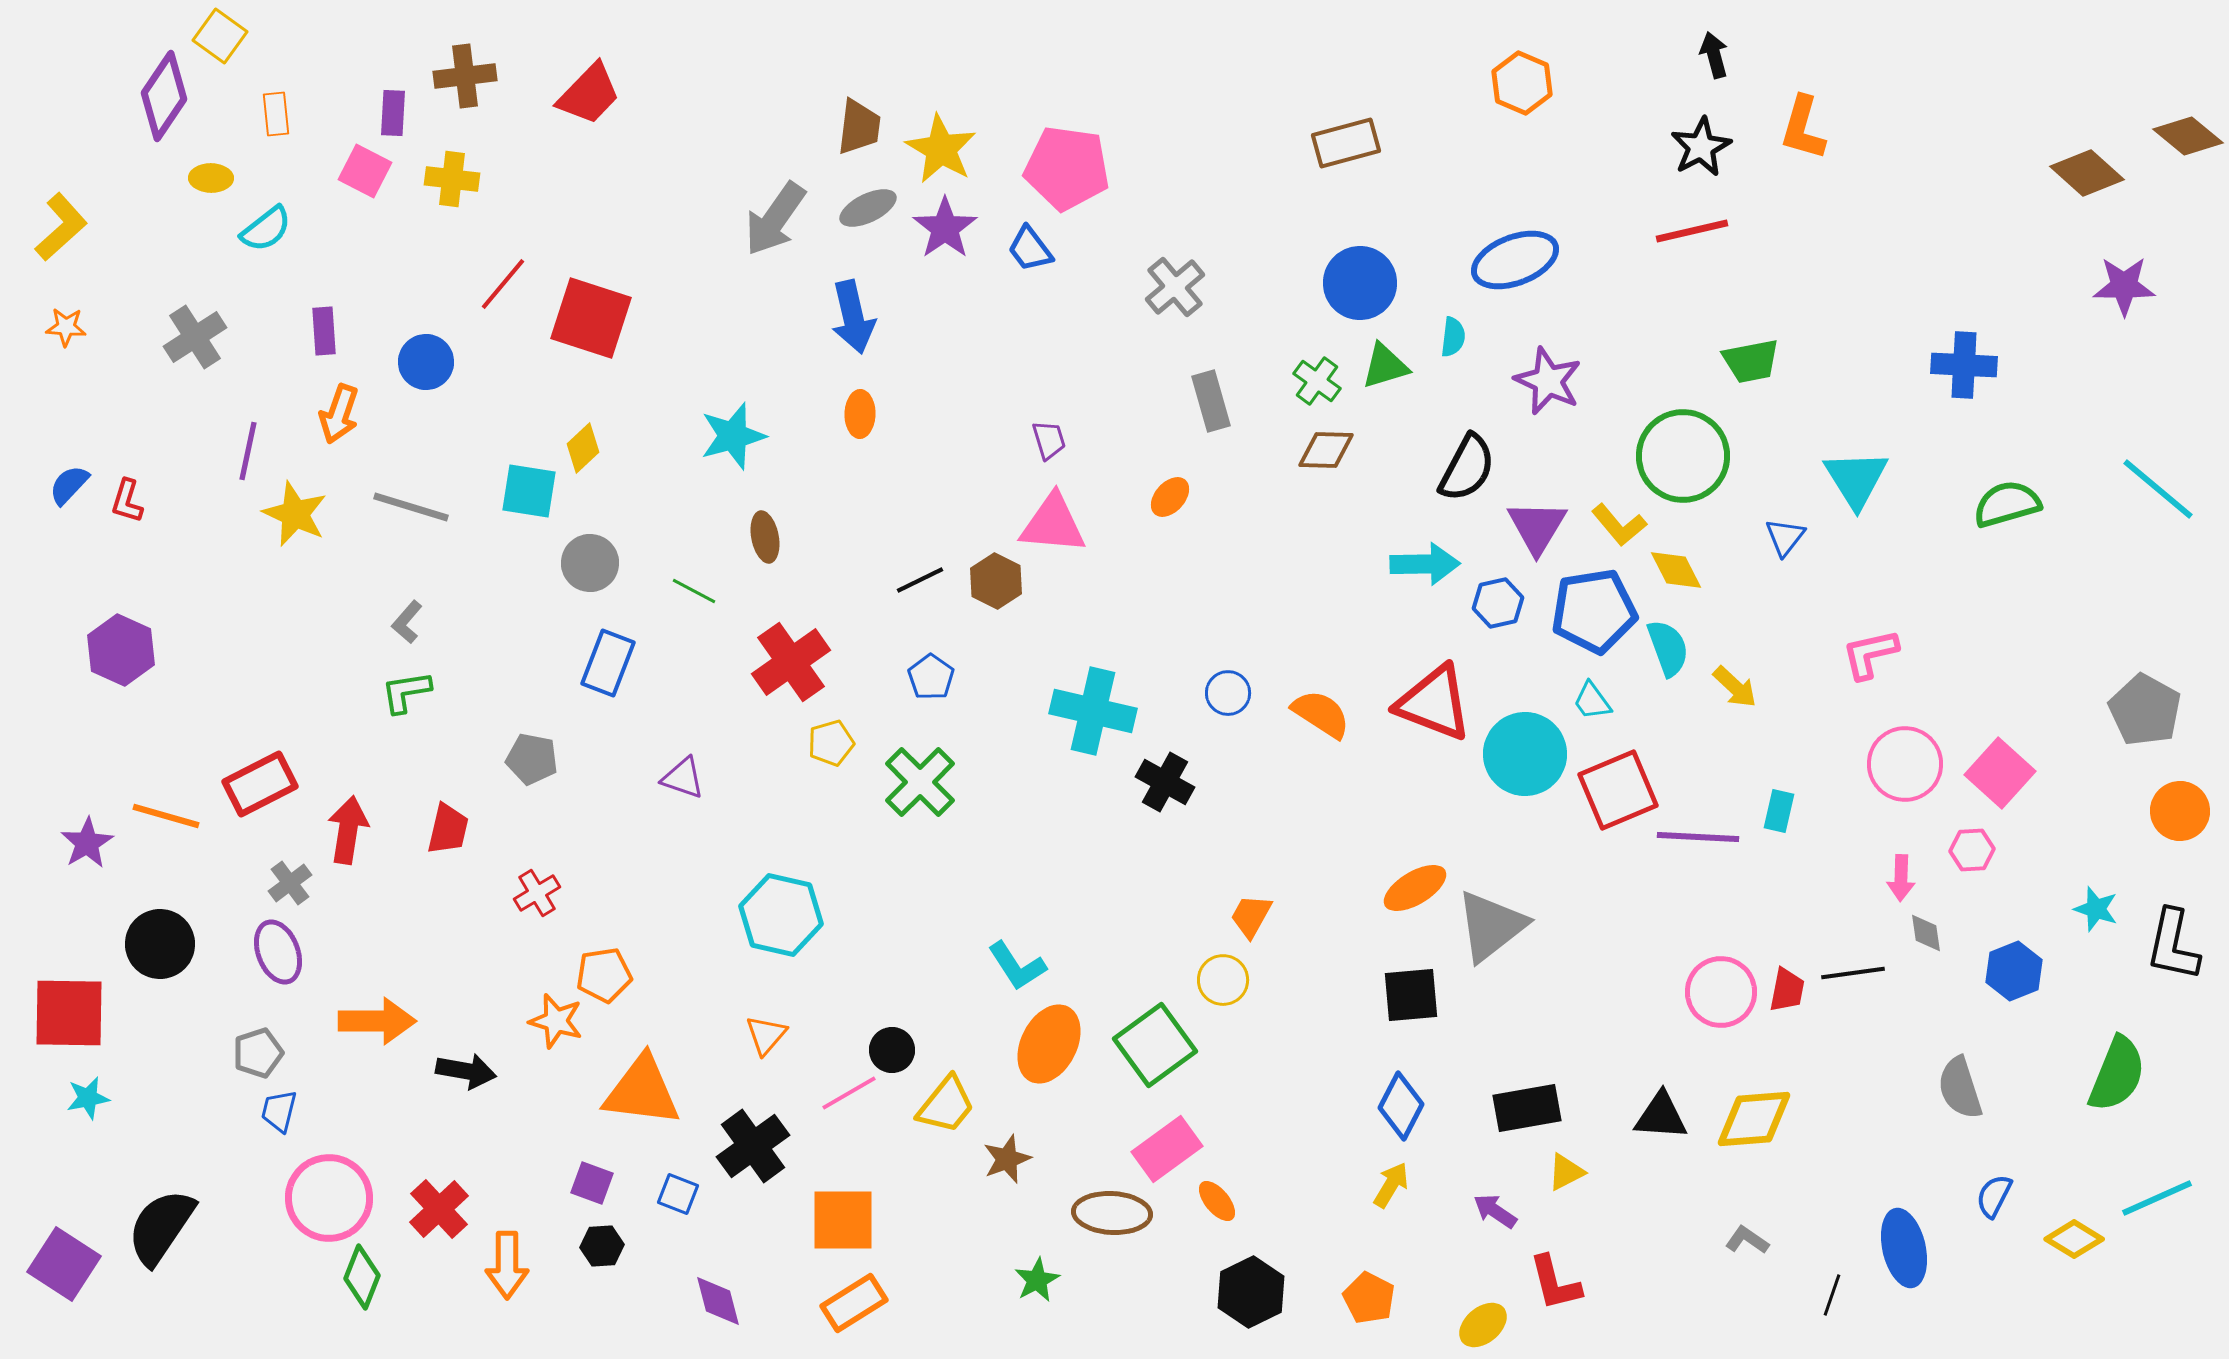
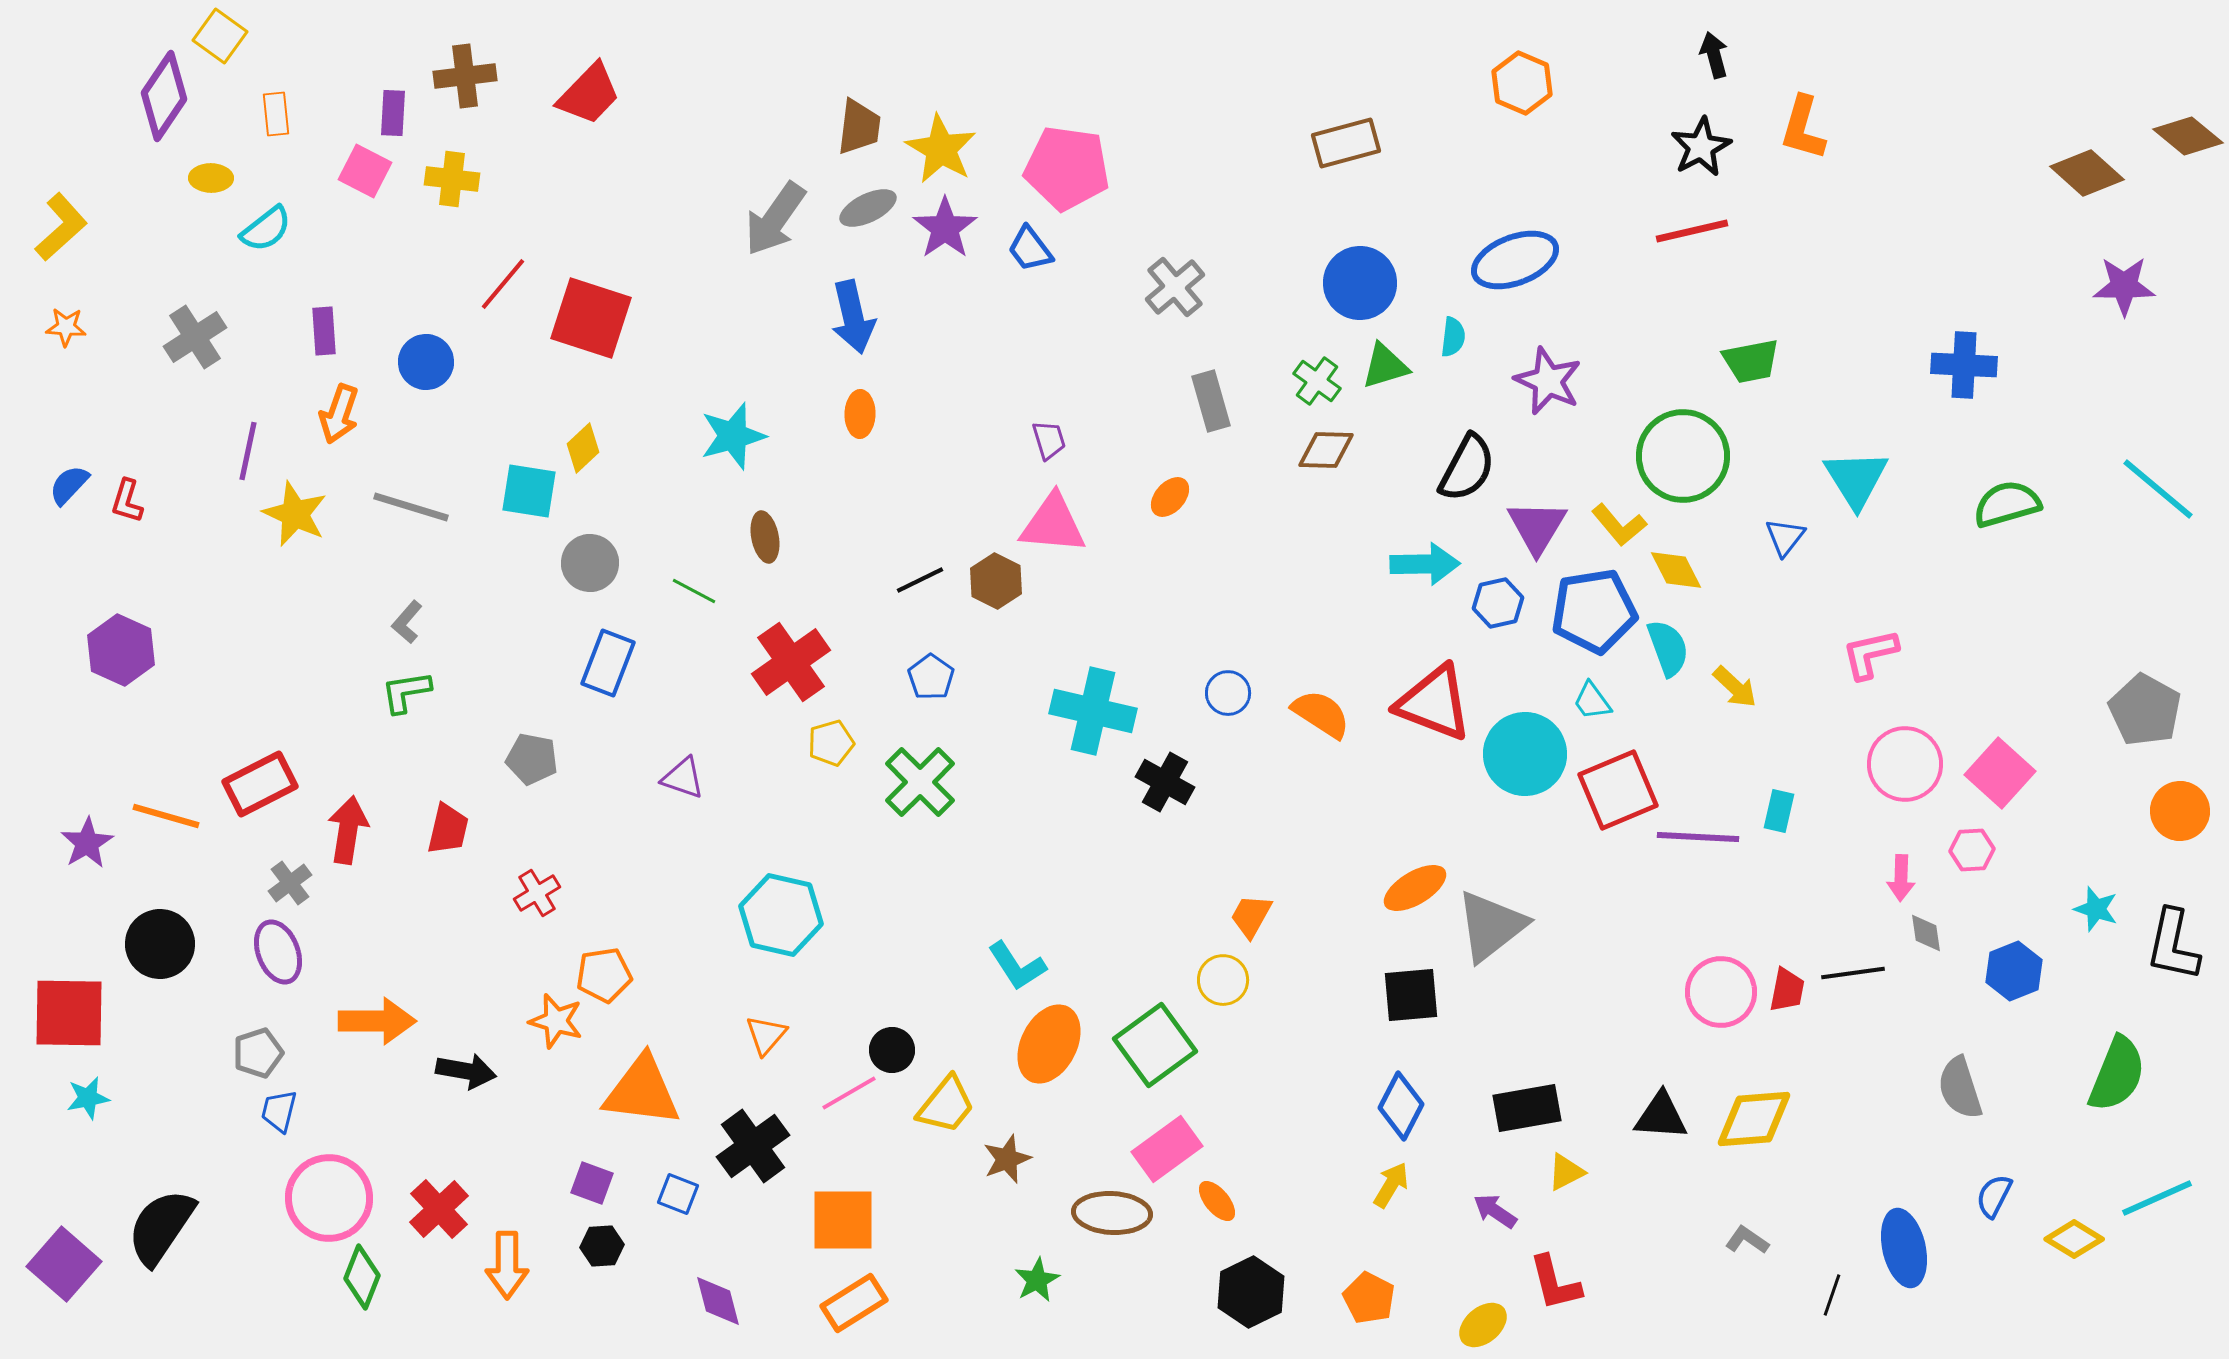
purple square at (64, 1264): rotated 8 degrees clockwise
